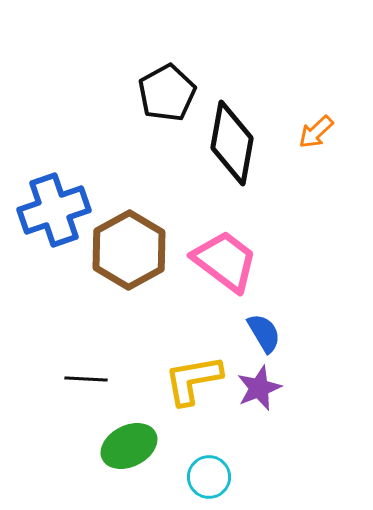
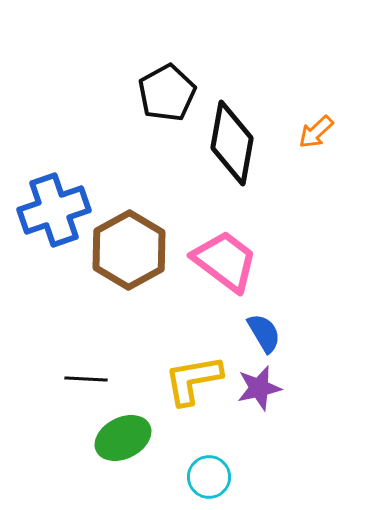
purple star: rotated 9 degrees clockwise
green ellipse: moved 6 px left, 8 px up
